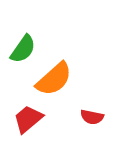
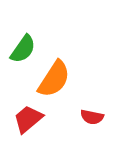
orange semicircle: rotated 15 degrees counterclockwise
